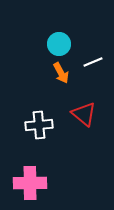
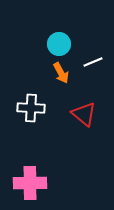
white cross: moved 8 px left, 17 px up; rotated 8 degrees clockwise
